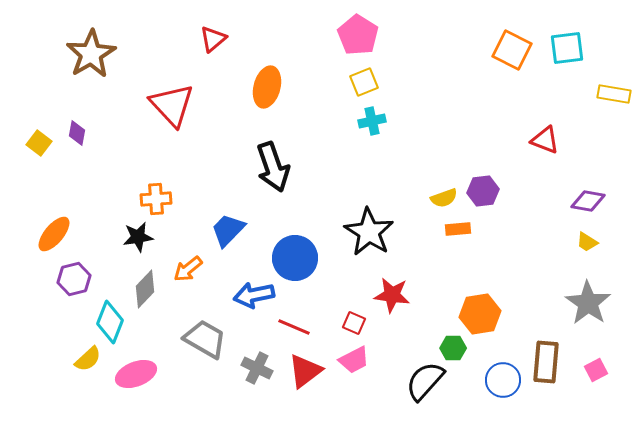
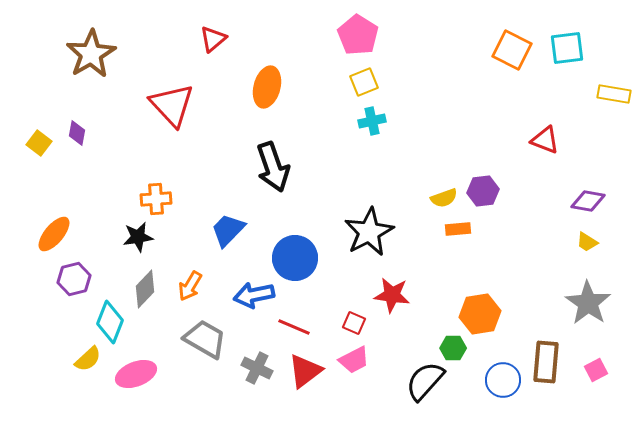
black star at (369, 232): rotated 12 degrees clockwise
orange arrow at (188, 269): moved 2 px right, 17 px down; rotated 20 degrees counterclockwise
